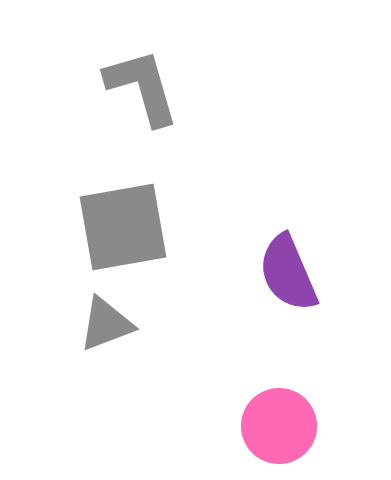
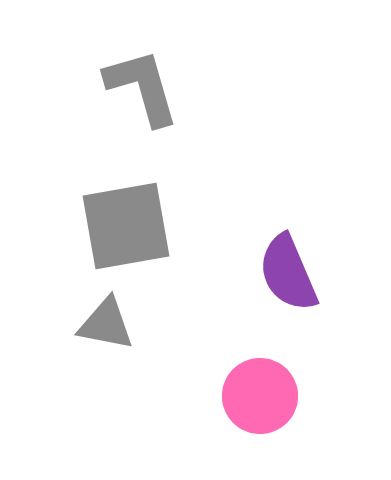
gray square: moved 3 px right, 1 px up
gray triangle: rotated 32 degrees clockwise
pink circle: moved 19 px left, 30 px up
